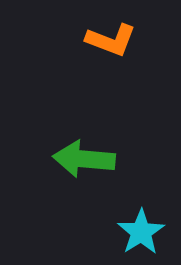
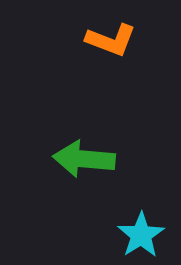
cyan star: moved 3 px down
